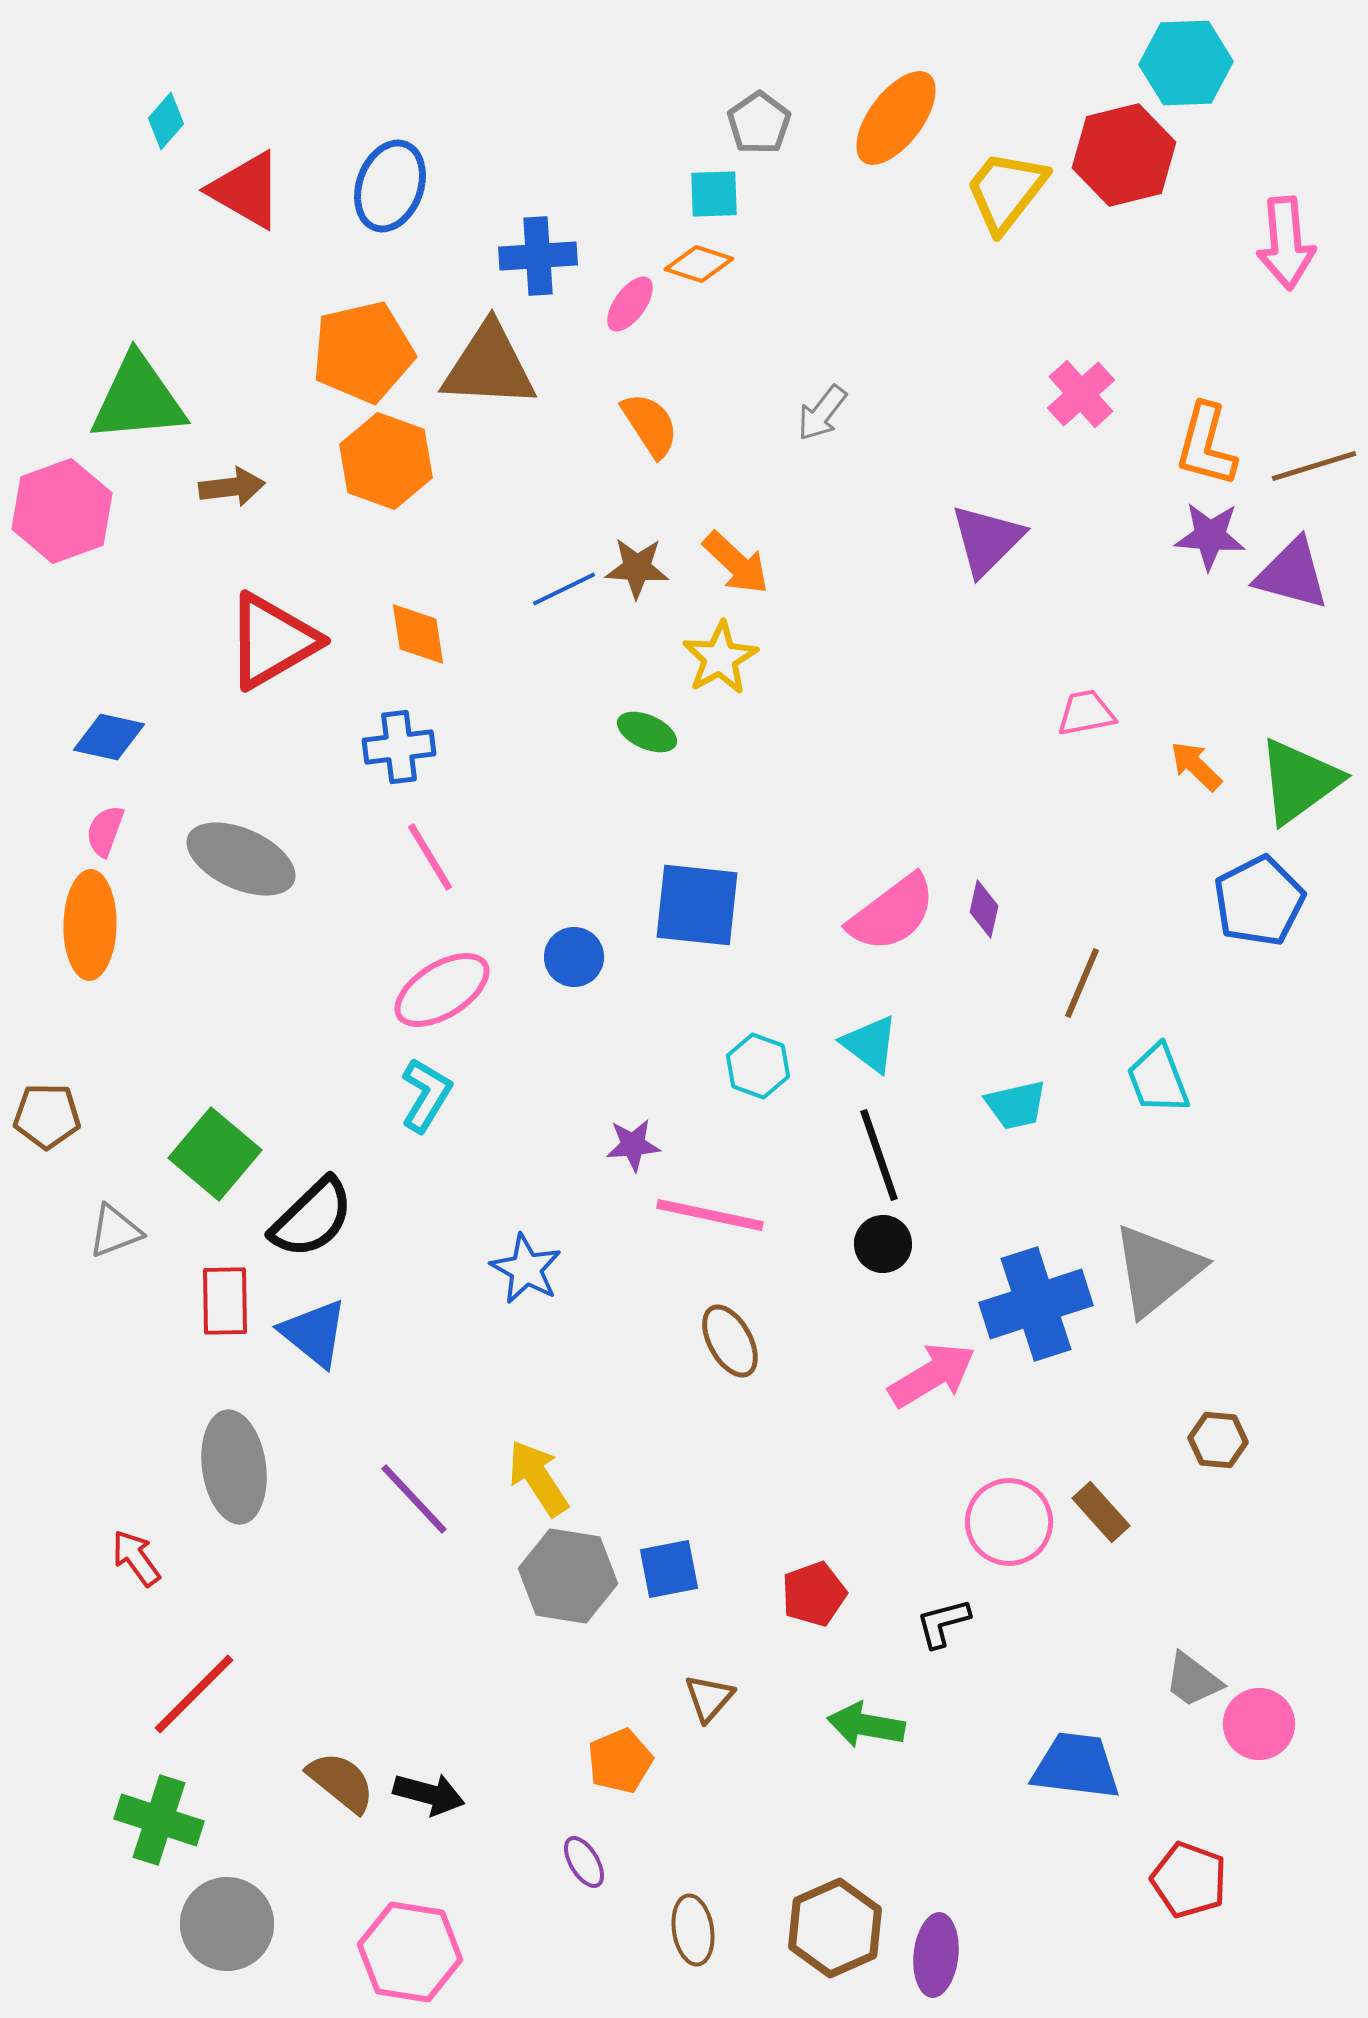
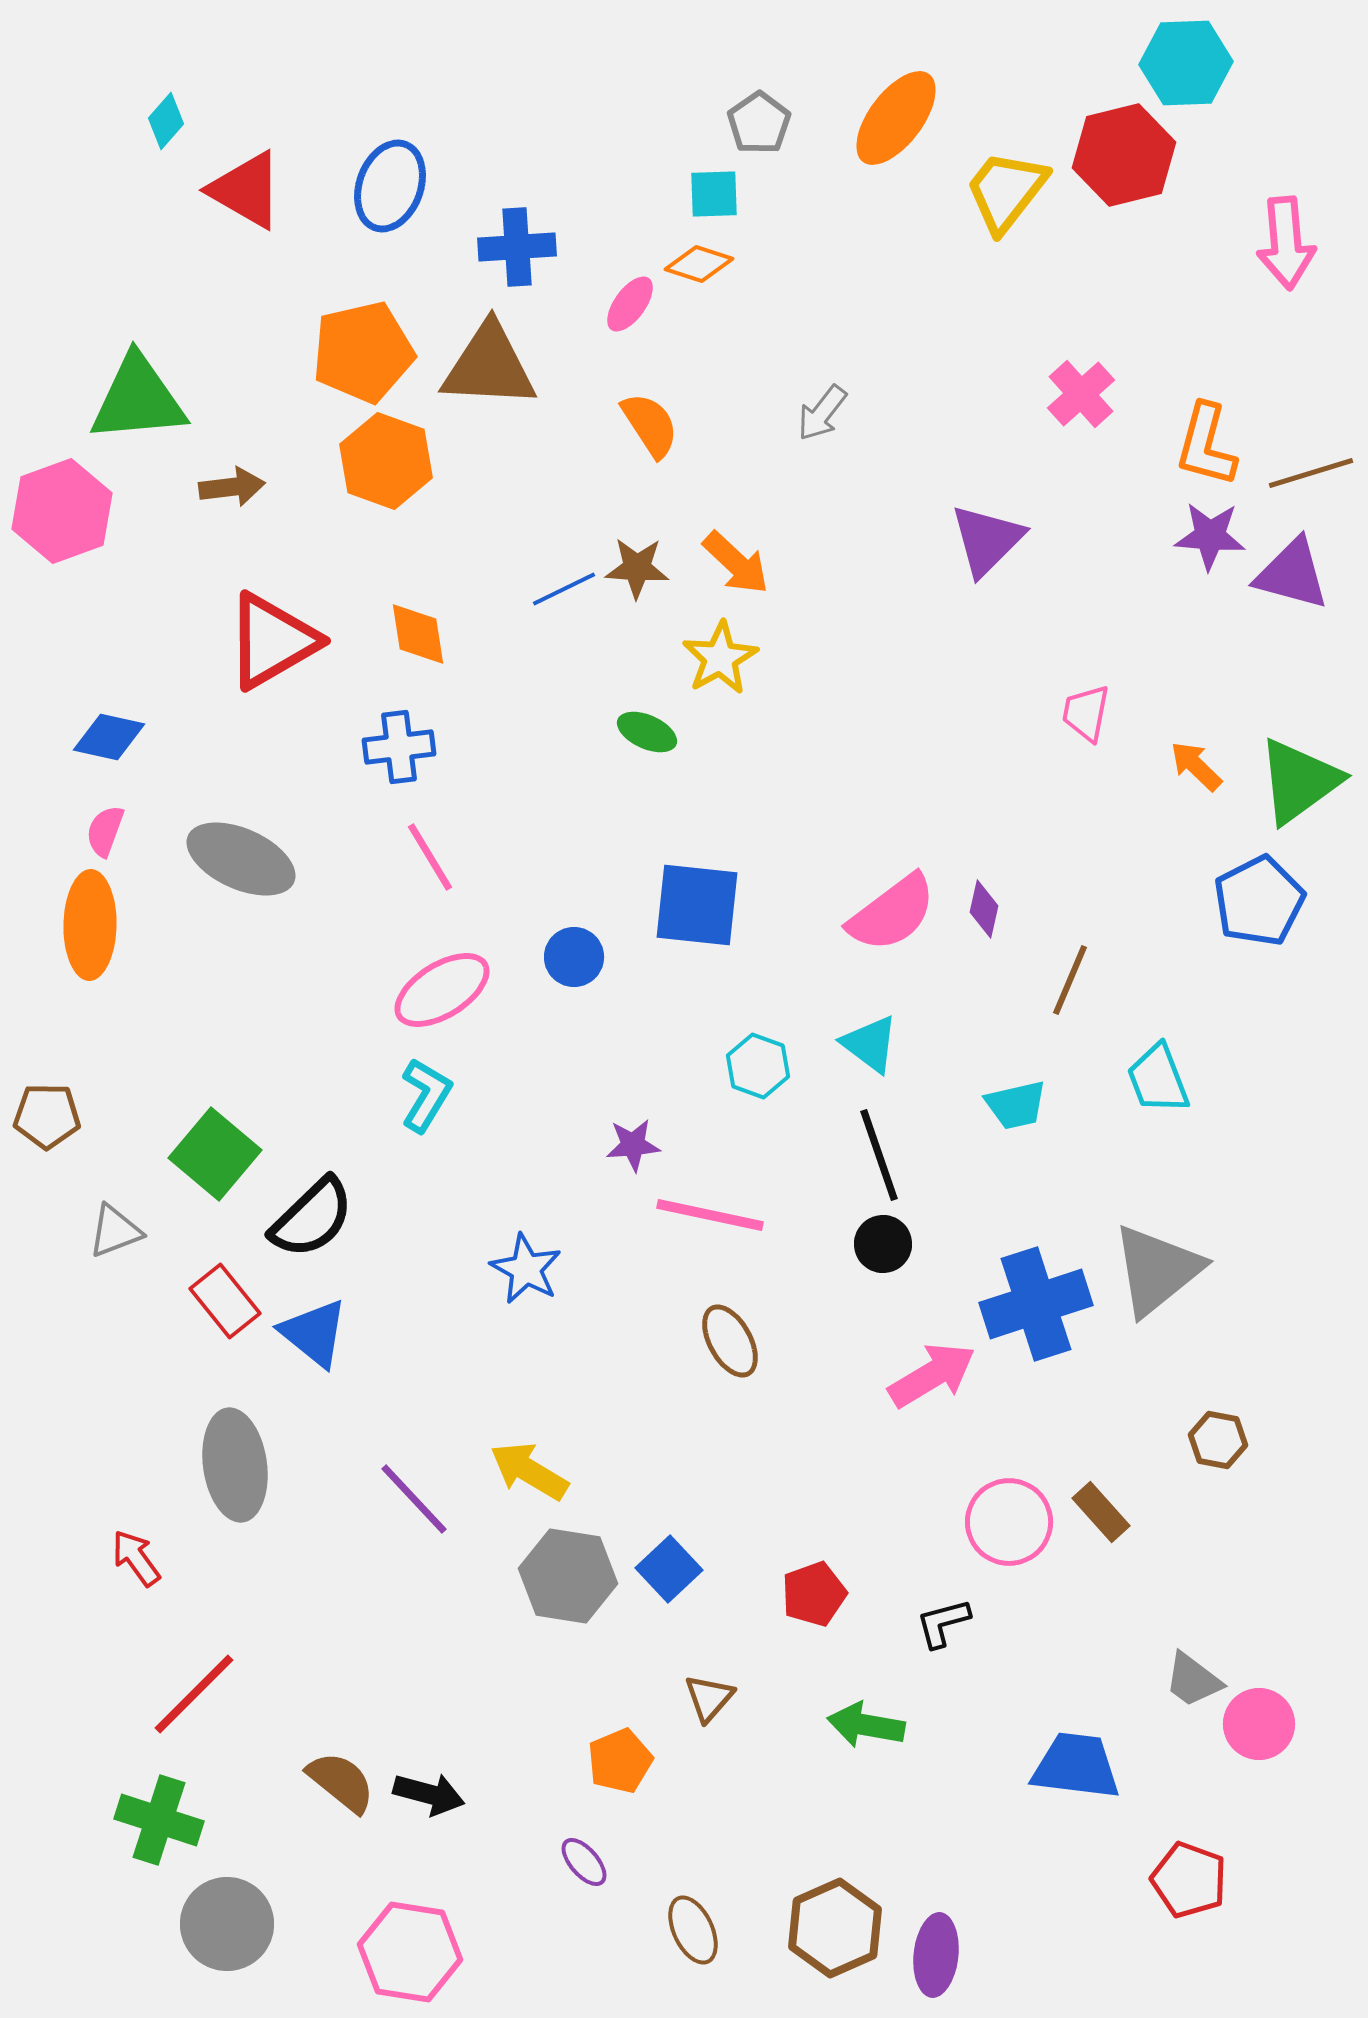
blue cross at (538, 256): moved 21 px left, 9 px up
brown line at (1314, 466): moved 3 px left, 7 px down
pink trapezoid at (1086, 713): rotated 68 degrees counterclockwise
brown line at (1082, 983): moved 12 px left, 3 px up
red rectangle at (225, 1301): rotated 38 degrees counterclockwise
brown hexagon at (1218, 1440): rotated 6 degrees clockwise
gray ellipse at (234, 1467): moved 1 px right, 2 px up
yellow arrow at (538, 1478): moved 9 px left, 7 px up; rotated 26 degrees counterclockwise
blue square at (669, 1569): rotated 32 degrees counterclockwise
purple ellipse at (584, 1862): rotated 10 degrees counterclockwise
brown ellipse at (693, 1930): rotated 16 degrees counterclockwise
